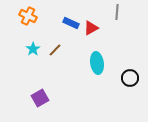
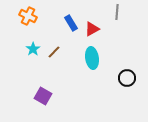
blue rectangle: rotated 35 degrees clockwise
red triangle: moved 1 px right, 1 px down
brown line: moved 1 px left, 2 px down
cyan ellipse: moved 5 px left, 5 px up
black circle: moved 3 px left
purple square: moved 3 px right, 2 px up; rotated 30 degrees counterclockwise
